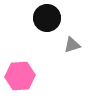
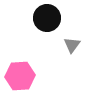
gray triangle: rotated 36 degrees counterclockwise
